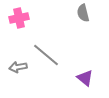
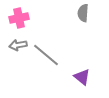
gray semicircle: rotated 18 degrees clockwise
gray arrow: moved 22 px up
purple triangle: moved 3 px left, 1 px up
